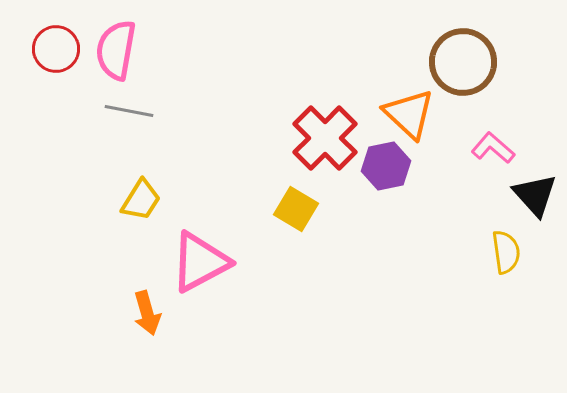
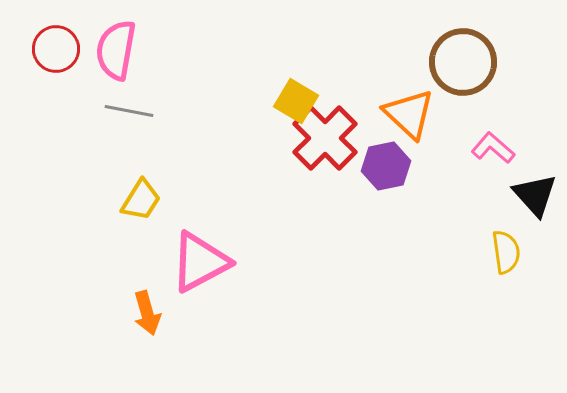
yellow square: moved 108 px up
